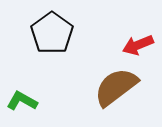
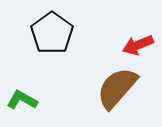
brown semicircle: moved 1 px right, 1 px down; rotated 12 degrees counterclockwise
green L-shape: moved 1 px up
